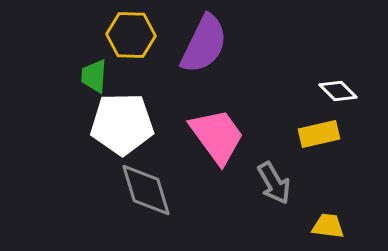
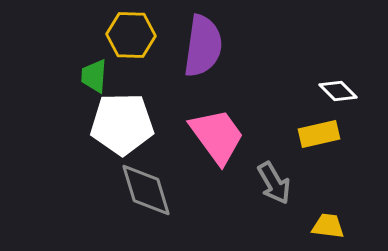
purple semicircle: moved 1 px left, 2 px down; rotated 18 degrees counterclockwise
